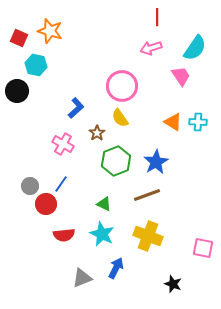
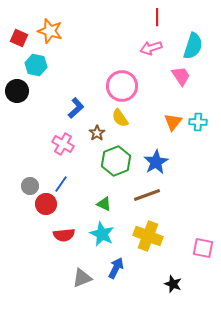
cyan semicircle: moved 2 px left, 2 px up; rotated 16 degrees counterclockwise
orange triangle: rotated 36 degrees clockwise
